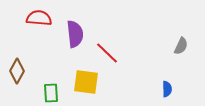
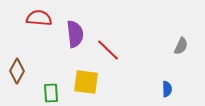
red line: moved 1 px right, 3 px up
